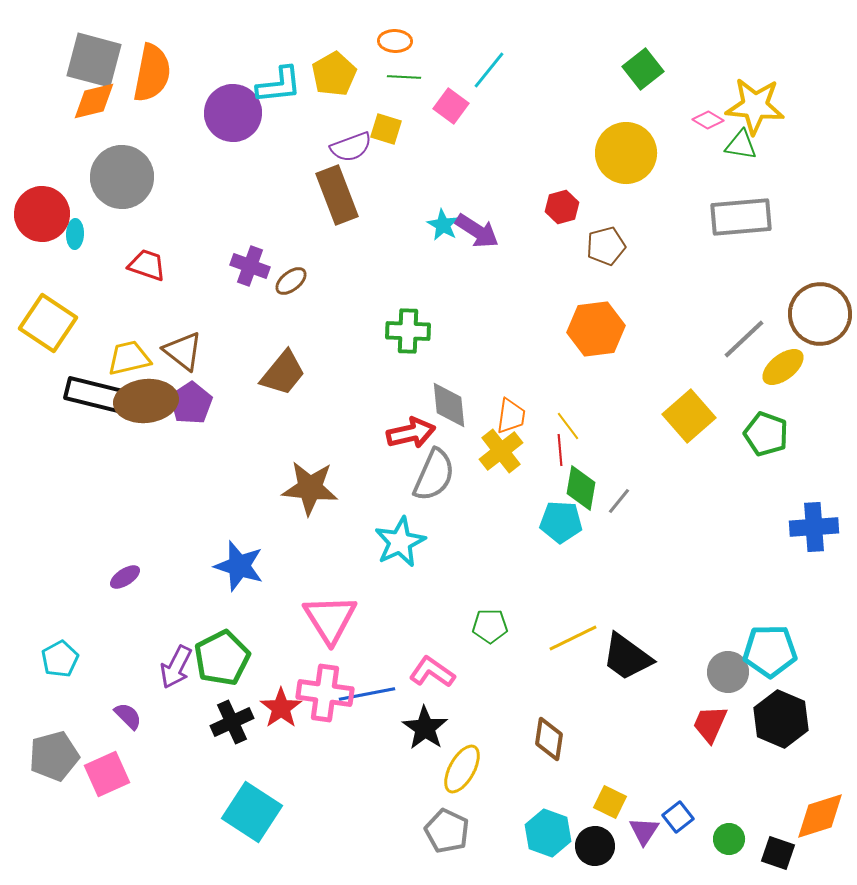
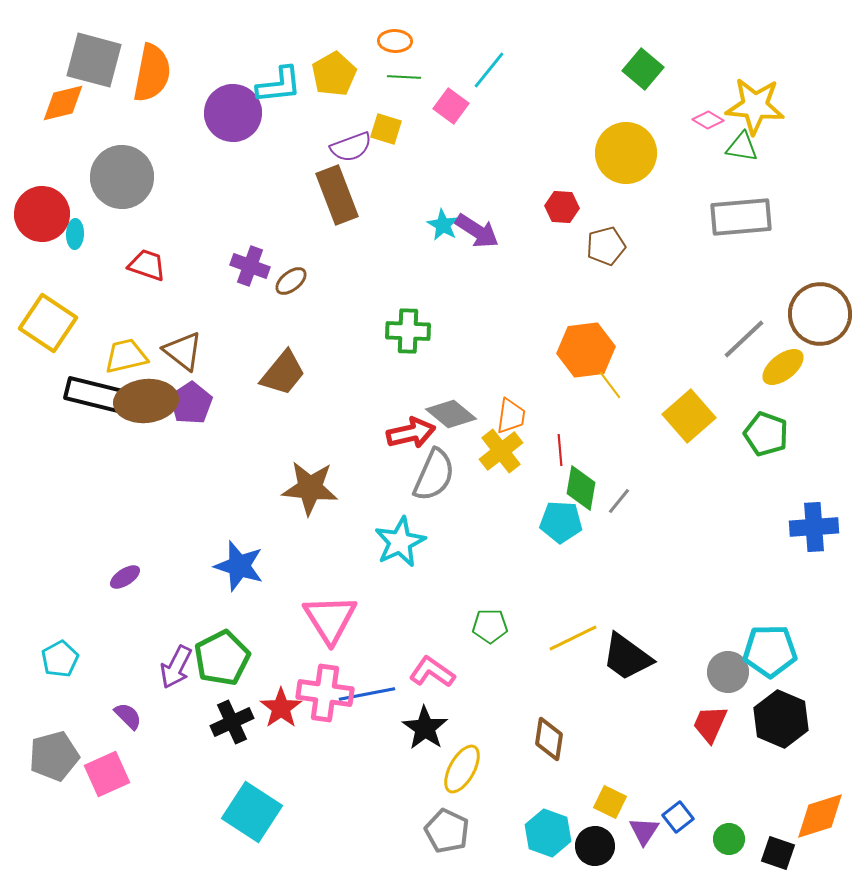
green square at (643, 69): rotated 12 degrees counterclockwise
orange diamond at (94, 101): moved 31 px left, 2 px down
green triangle at (741, 145): moved 1 px right, 2 px down
red hexagon at (562, 207): rotated 20 degrees clockwise
orange hexagon at (596, 329): moved 10 px left, 21 px down
yellow trapezoid at (129, 358): moved 3 px left, 2 px up
gray diamond at (449, 405): moved 2 px right, 9 px down; rotated 45 degrees counterclockwise
yellow line at (568, 426): moved 42 px right, 41 px up
